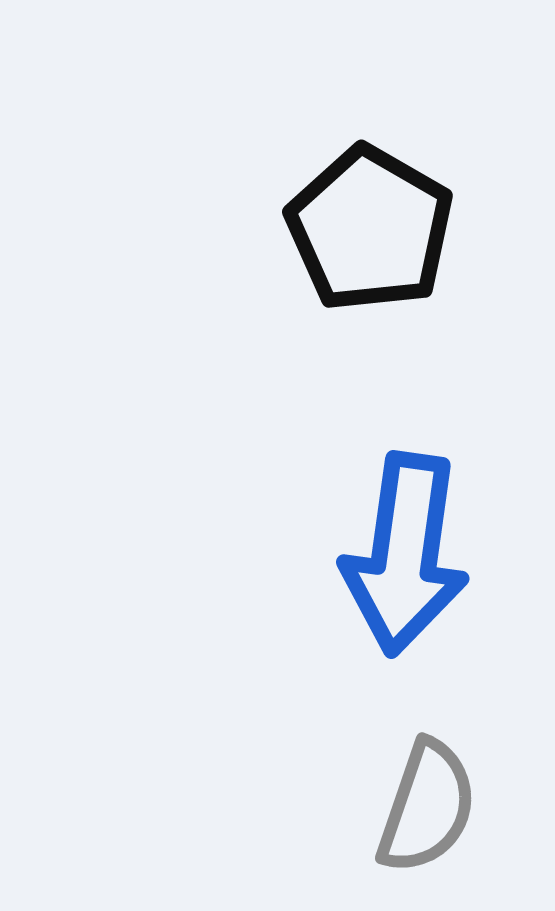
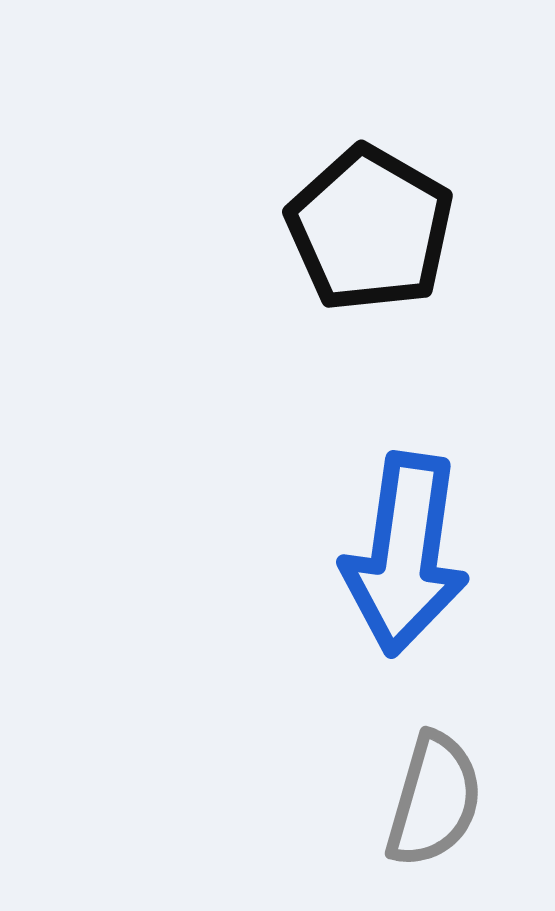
gray semicircle: moved 7 px right, 7 px up; rotated 3 degrees counterclockwise
